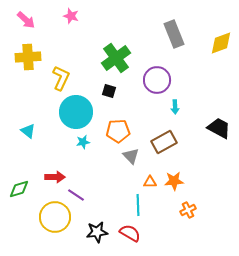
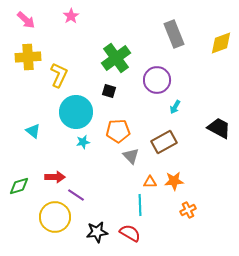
pink star: rotated 21 degrees clockwise
yellow L-shape: moved 2 px left, 3 px up
cyan arrow: rotated 32 degrees clockwise
cyan triangle: moved 5 px right
green diamond: moved 3 px up
cyan line: moved 2 px right
